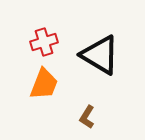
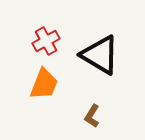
red cross: moved 2 px right, 1 px up; rotated 12 degrees counterclockwise
brown L-shape: moved 5 px right, 1 px up
